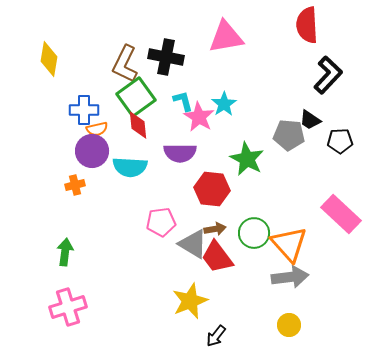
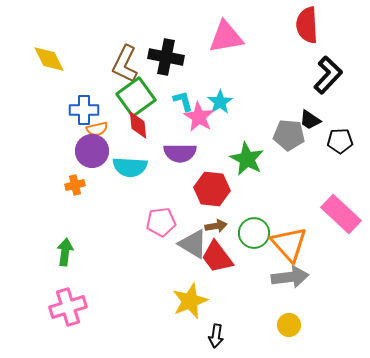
yellow diamond: rotated 36 degrees counterclockwise
cyan star: moved 4 px left, 2 px up
brown arrow: moved 1 px right, 3 px up
black arrow: rotated 30 degrees counterclockwise
